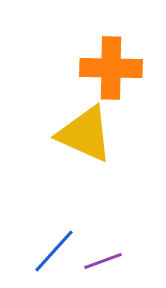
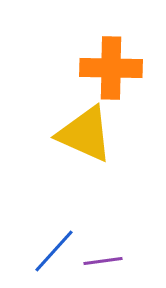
purple line: rotated 12 degrees clockwise
